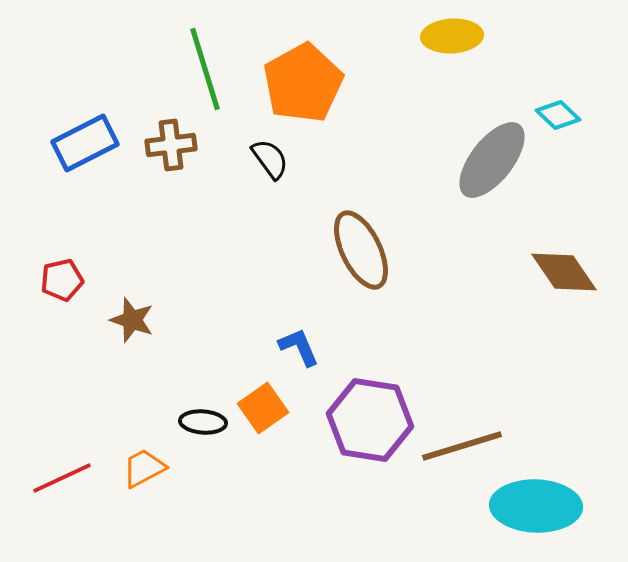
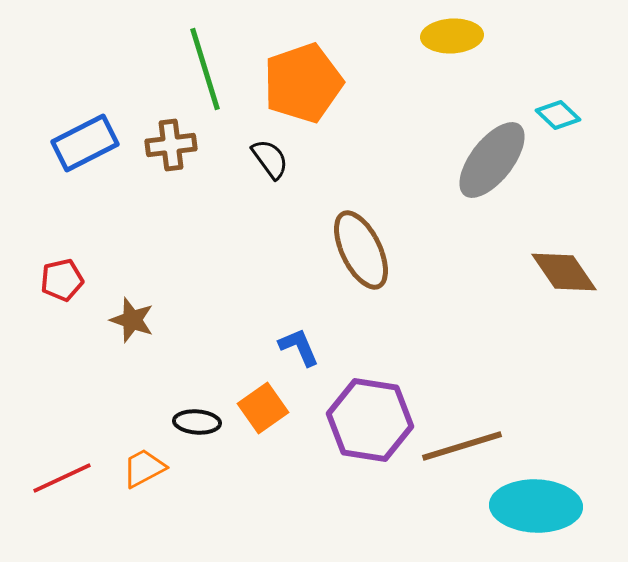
orange pentagon: rotated 10 degrees clockwise
black ellipse: moved 6 px left
